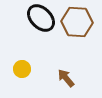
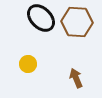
yellow circle: moved 6 px right, 5 px up
brown arrow: moved 10 px right; rotated 18 degrees clockwise
